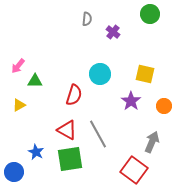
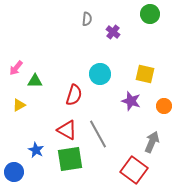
pink arrow: moved 2 px left, 2 px down
purple star: rotated 18 degrees counterclockwise
blue star: moved 2 px up
